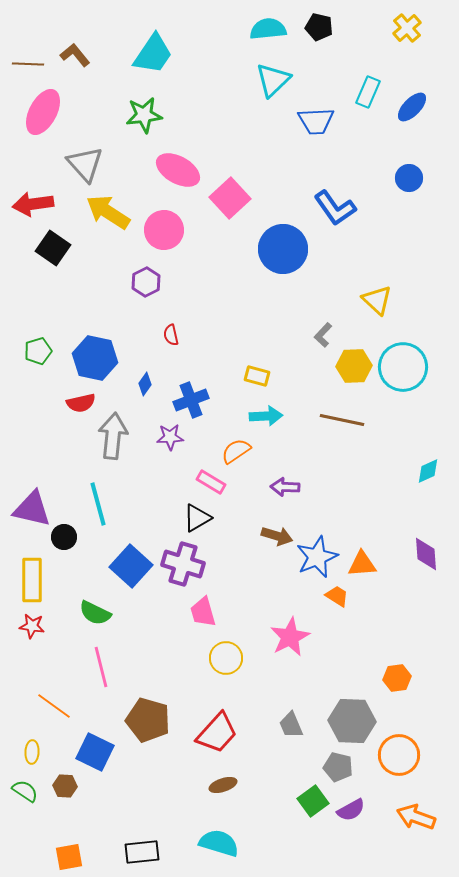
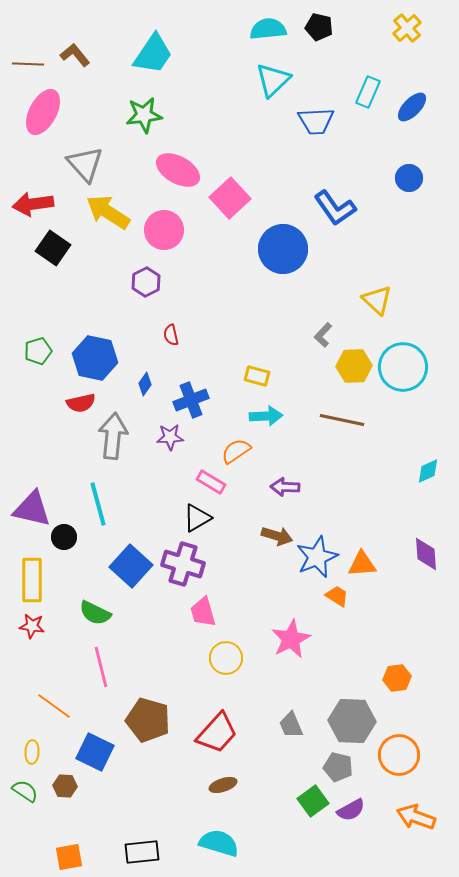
pink star at (290, 637): moved 1 px right, 2 px down
